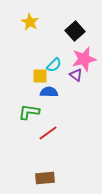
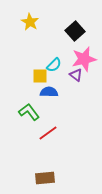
green L-shape: rotated 45 degrees clockwise
